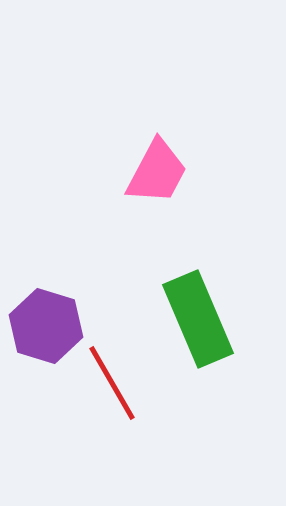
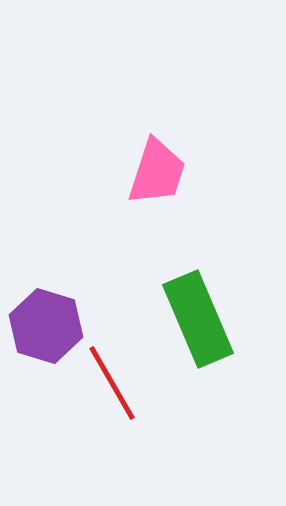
pink trapezoid: rotated 10 degrees counterclockwise
